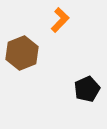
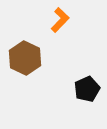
brown hexagon: moved 3 px right, 5 px down; rotated 12 degrees counterclockwise
